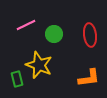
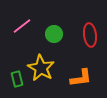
pink line: moved 4 px left, 1 px down; rotated 12 degrees counterclockwise
yellow star: moved 2 px right, 3 px down; rotated 8 degrees clockwise
orange L-shape: moved 8 px left
